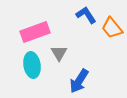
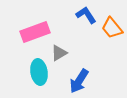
gray triangle: rotated 30 degrees clockwise
cyan ellipse: moved 7 px right, 7 px down
